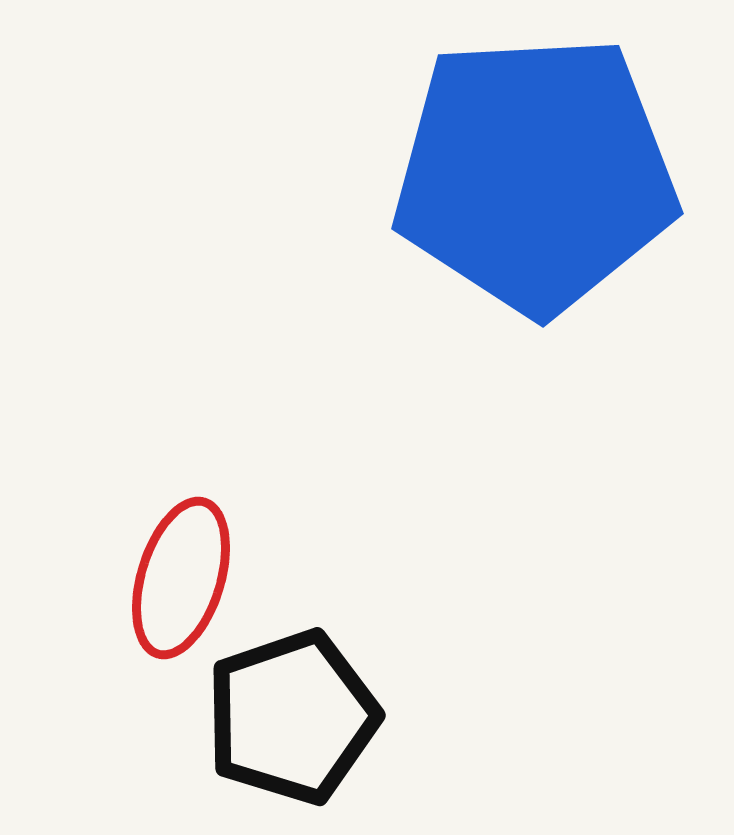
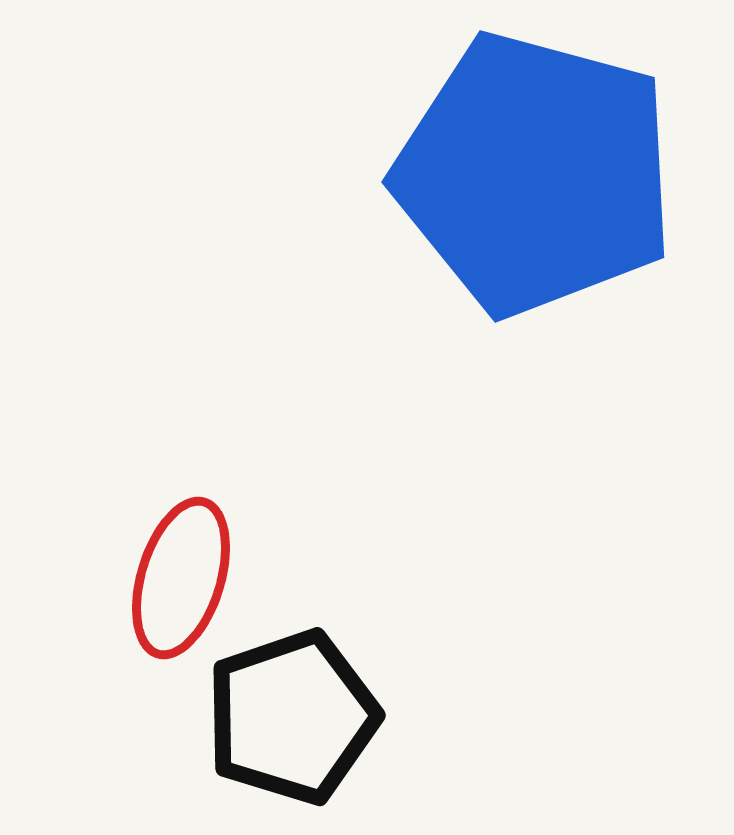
blue pentagon: rotated 18 degrees clockwise
